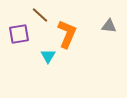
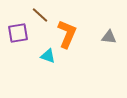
gray triangle: moved 11 px down
purple square: moved 1 px left, 1 px up
cyan triangle: rotated 42 degrees counterclockwise
